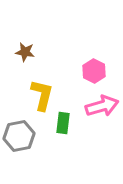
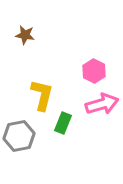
brown star: moved 17 px up
pink arrow: moved 2 px up
green rectangle: rotated 15 degrees clockwise
